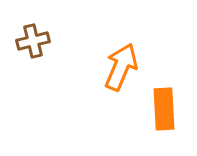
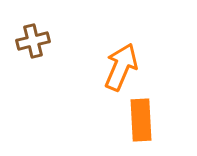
orange rectangle: moved 23 px left, 11 px down
